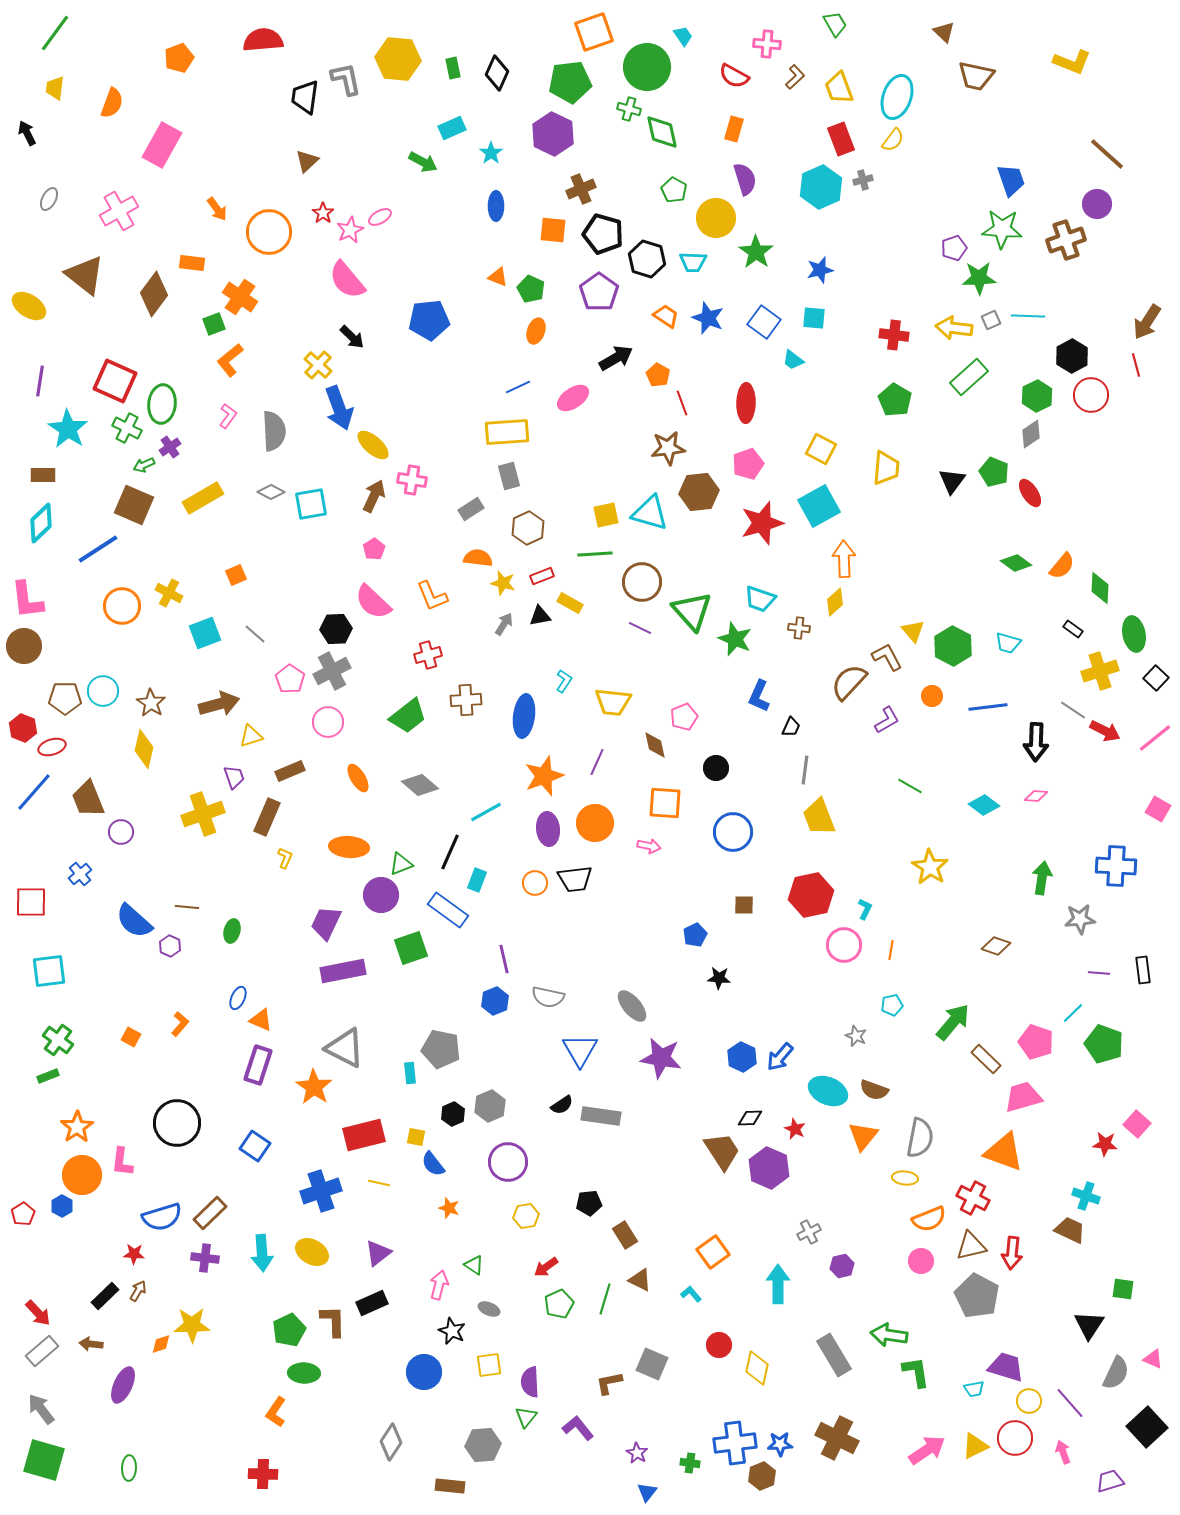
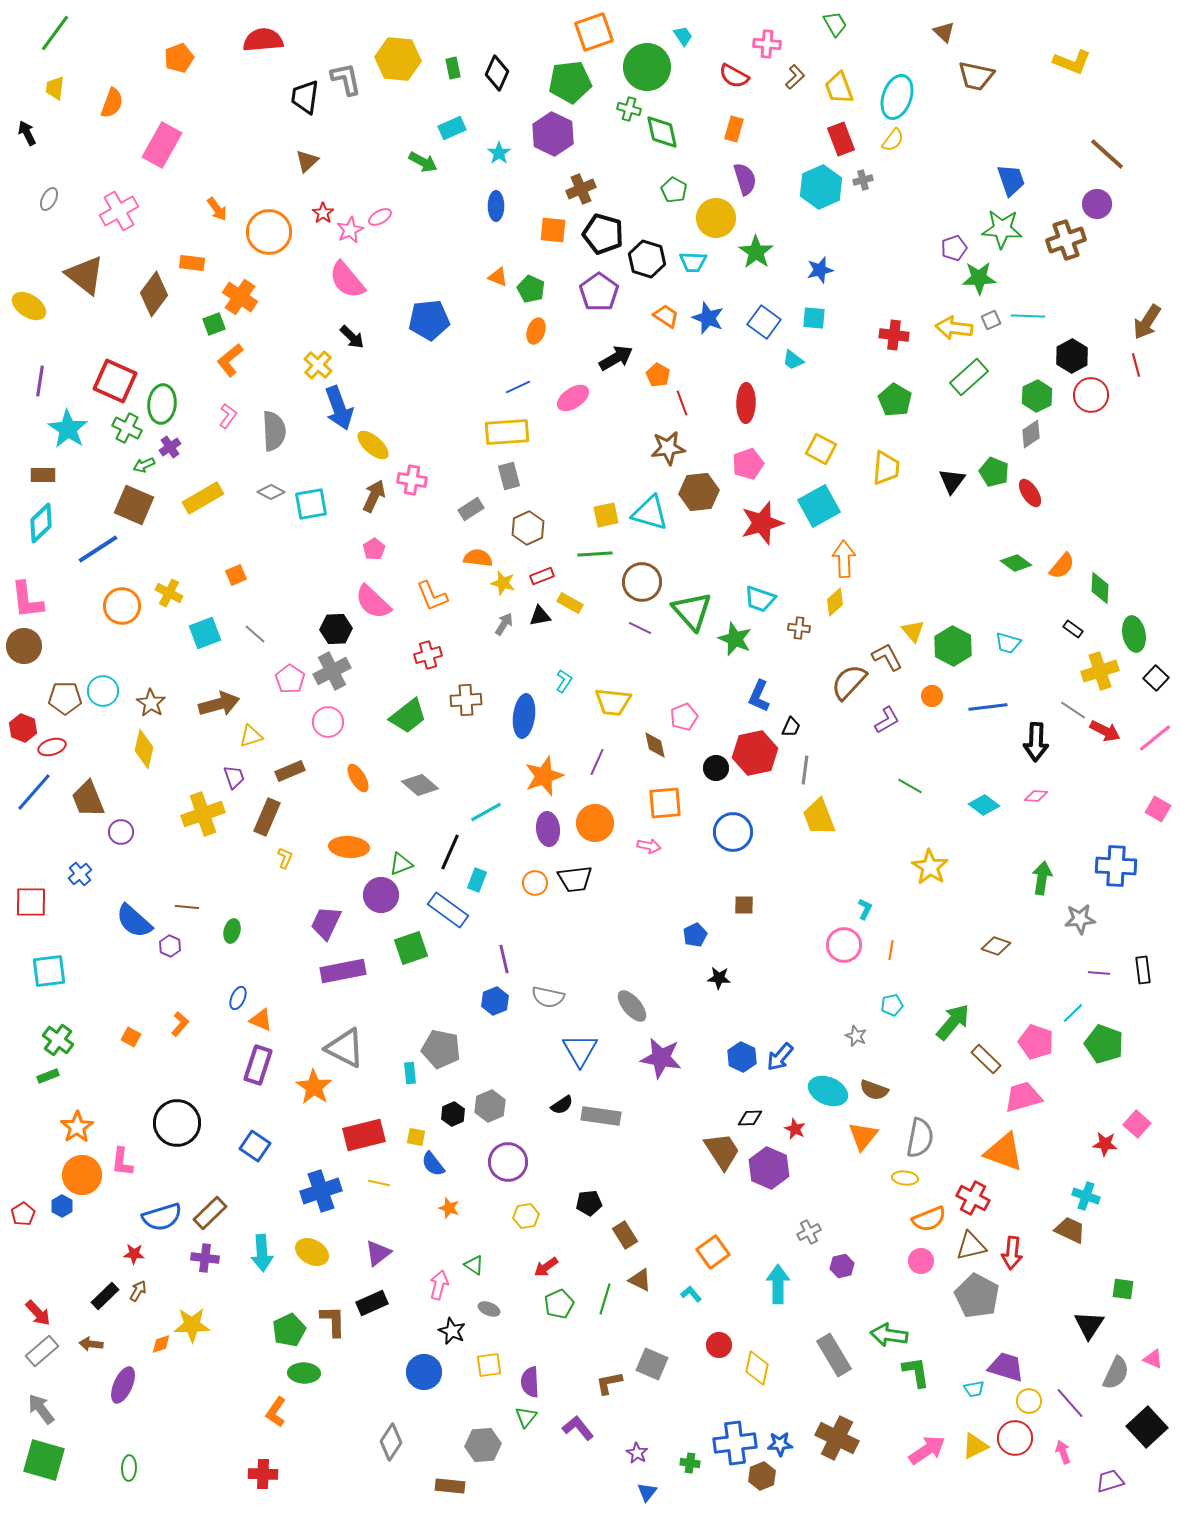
cyan star at (491, 153): moved 8 px right
orange square at (665, 803): rotated 9 degrees counterclockwise
red hexagon at (811, 895): moved 56 px left, 142 px up
